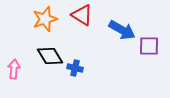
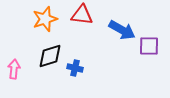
red triangle: rotated 25 degrees counterclockwise
black diamond: rotated 76 degrees counterclockwise
